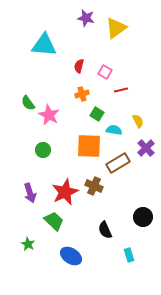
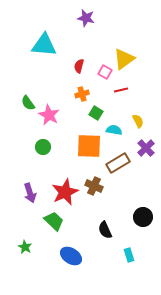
yellow triangle: moved 8 px right, 31 px down
green square: moved 1 px left, 1 px up
green circle: moved 3 px up
green star: moved 3 px left, 3 px down
